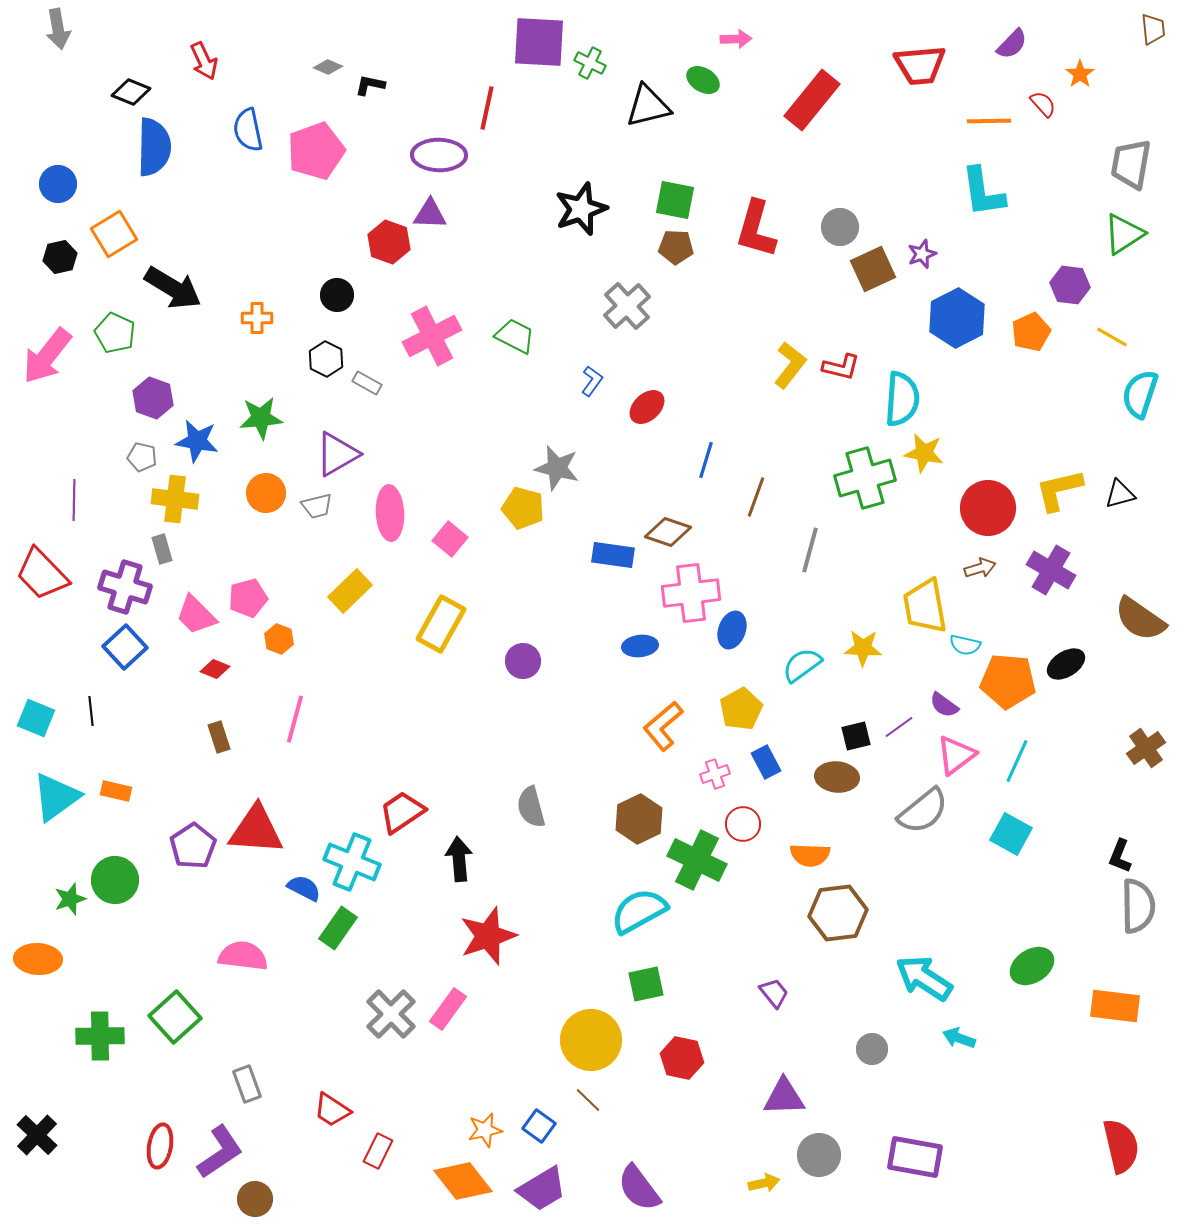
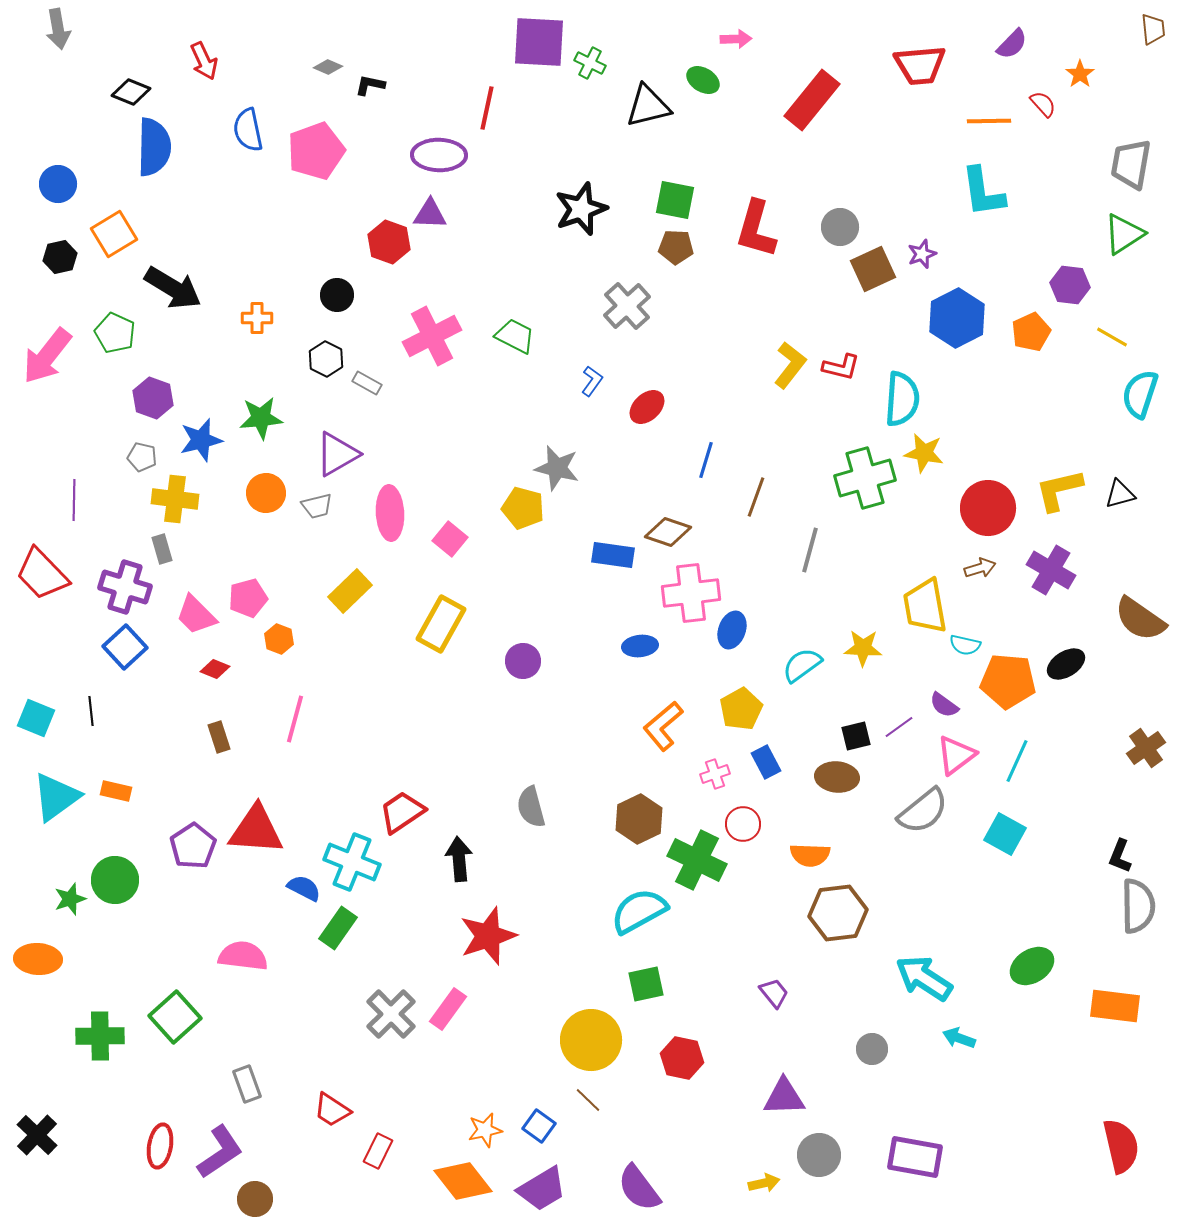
blue star at (197, 441): moved 4 px right, 1 px up; rotated 24 degrees counterclockwise
cyan square at (1011, 834): moved 6 px left
